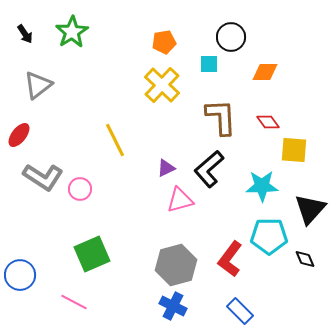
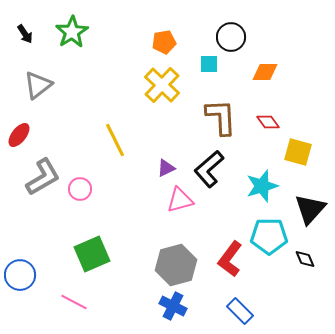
yellow square: moved 4 px right, 2 px down; rotated 12 degrees clockwise
gray L-shape: rotated 63 degrees counterclockwise
cyan star: rotated 16 degrees counterclockwise
